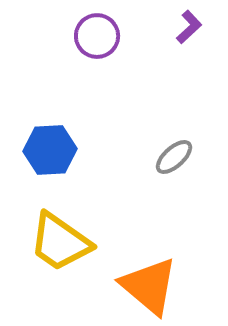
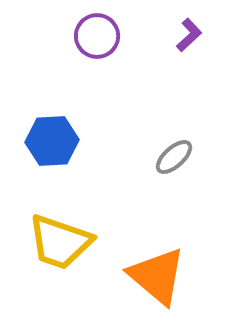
purple L-shape: moved 8 px down
blue hexagon: moved 2 px right, 9 px up
yellow trapezoid: rotated 16 degrees counterclockwise
orange triangle: moved 8 px right, 10 px up
